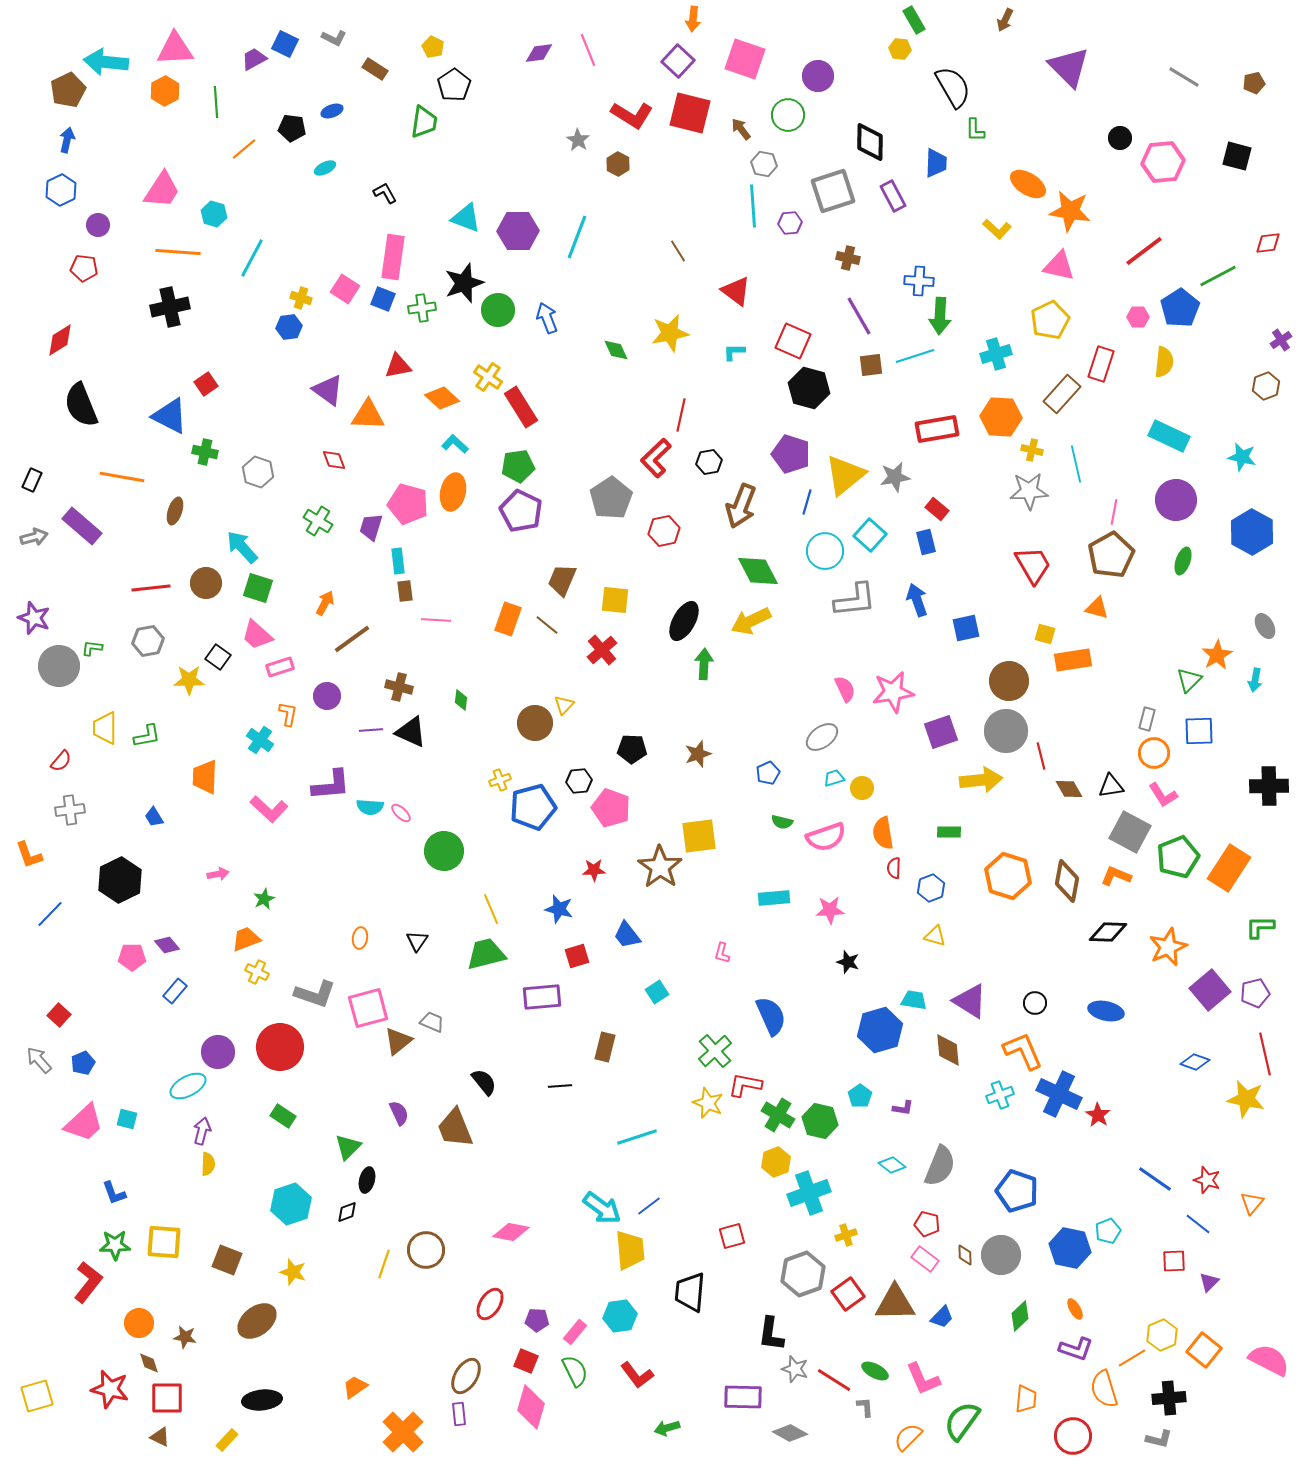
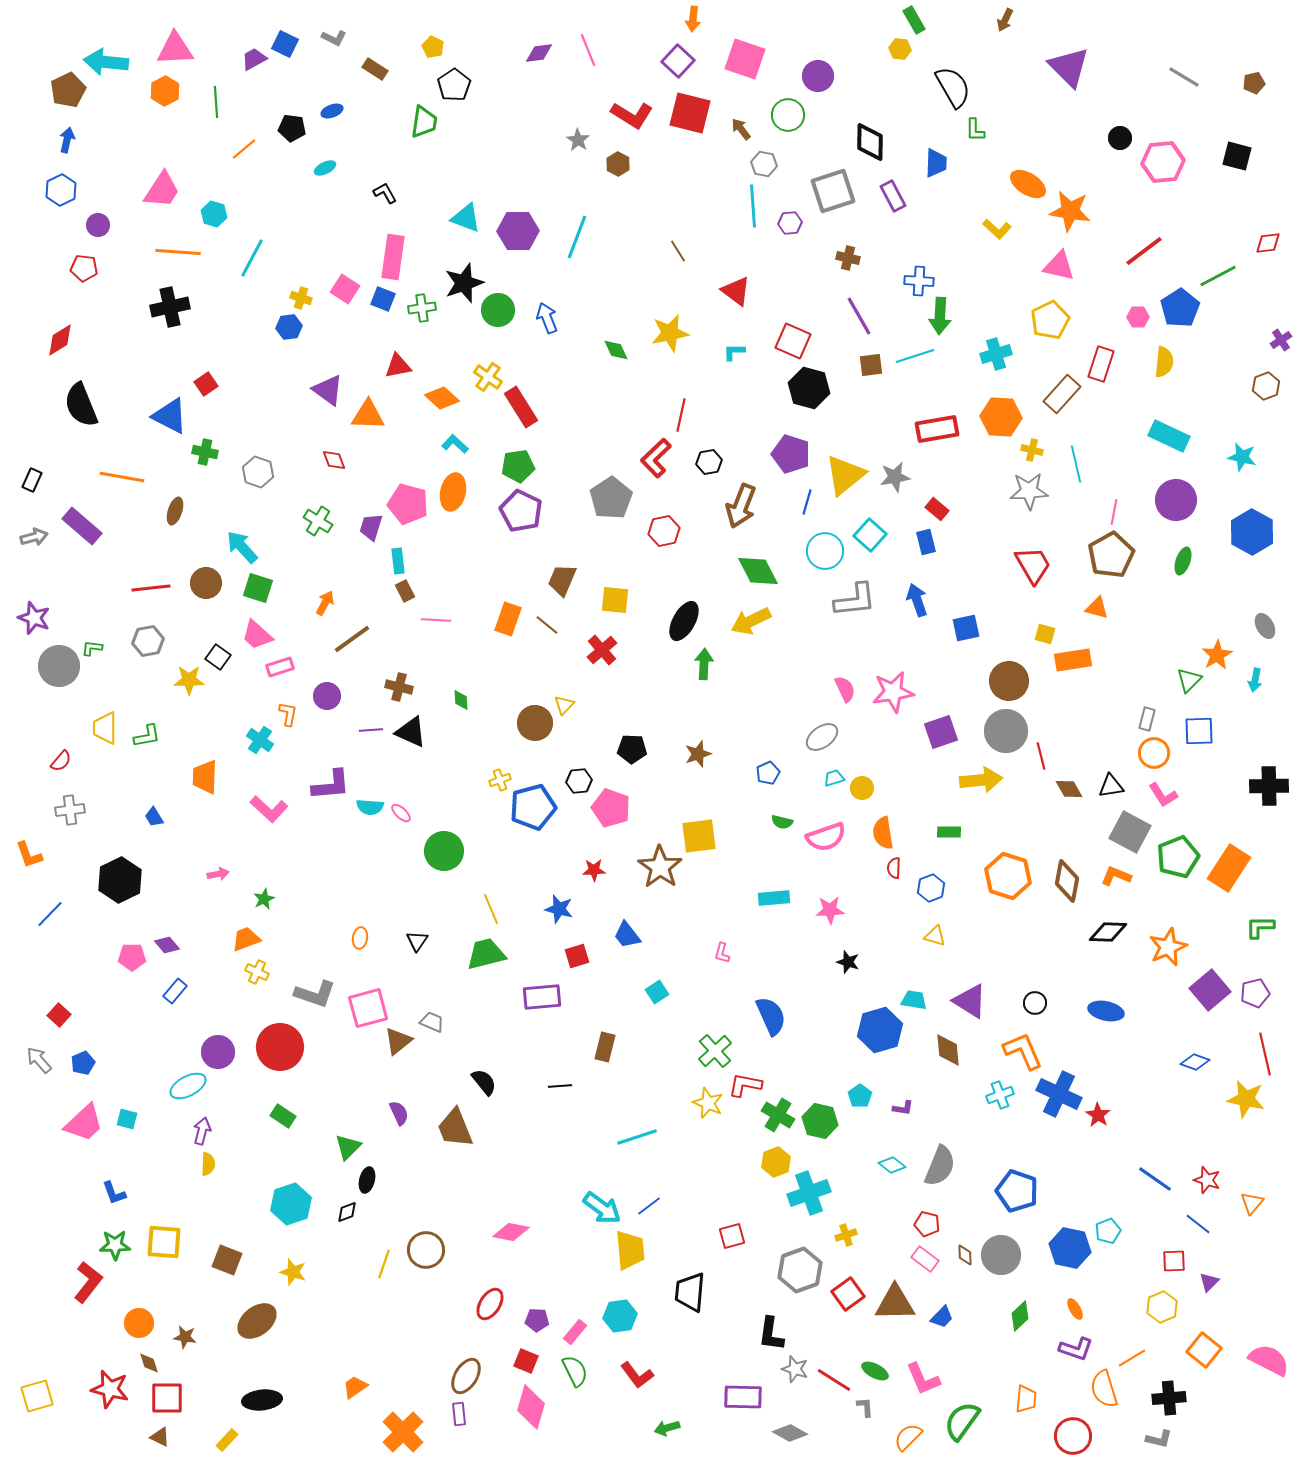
brown rectangle at (405, 591): rotated 20 degrees counterclockwise
green diamond at (461, 700): rotated 10 degrees counterclockwise
gray hexagon at (803, 1274): moved 3 px left, 4 px up
yellow hexagon at (1162, 1335): moved 28 px up
